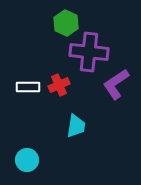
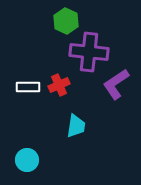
green hexagon: moved 2 px up
